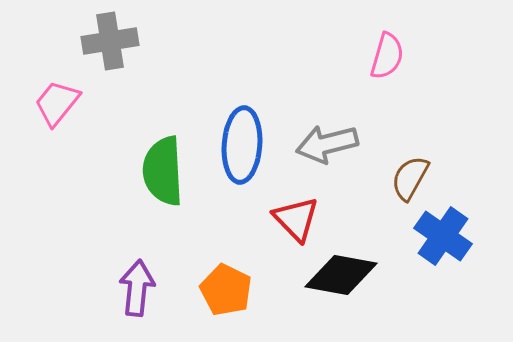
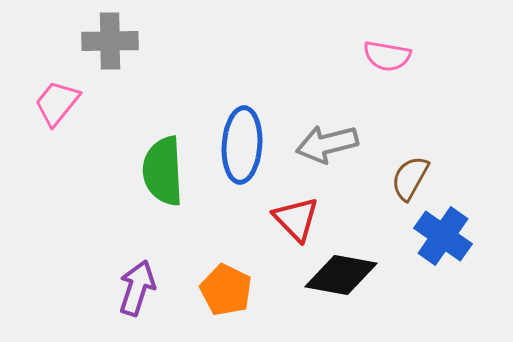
gray cross: rotated 8 degrees clockwise
pink semicircle: rotated 84 degrees clockwise
purple arrow: rotated 12 degrees clockwise
